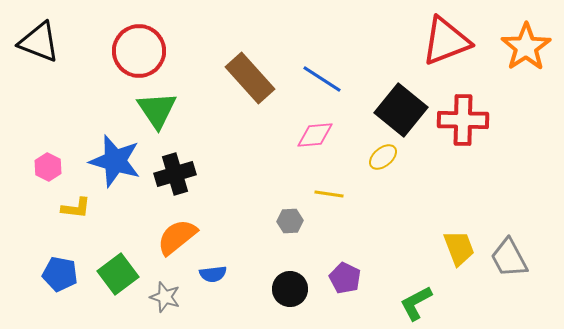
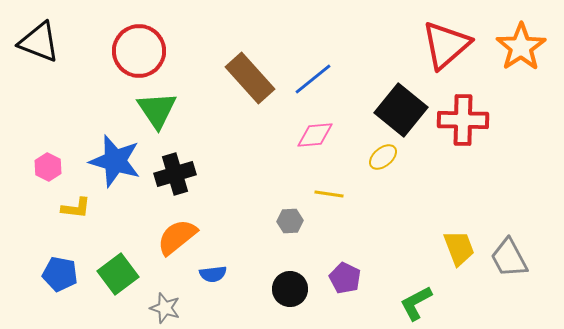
red triangle: moved 4 px down; rotated 20 degrees counterclockwise
orange star: moved 5 px left
blue line: moved 9 px left; rotated 72 degrees counterclockwise
gray star: moved 11 px down
